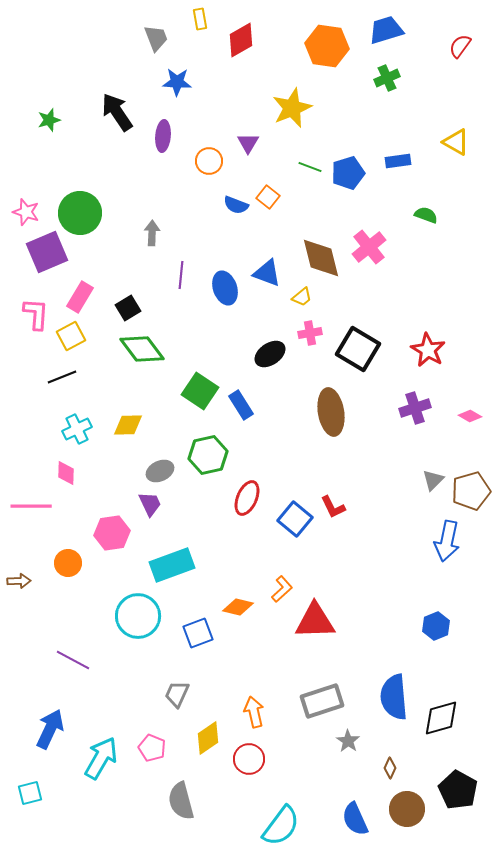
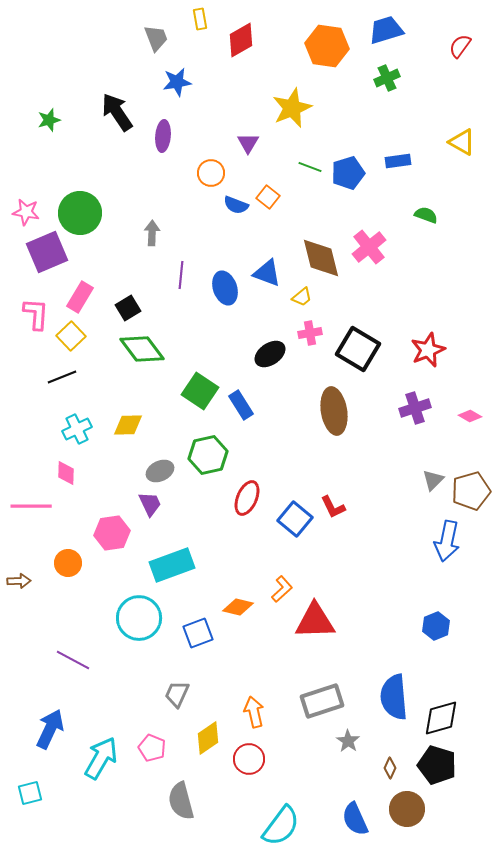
blue star at (177, 82): rotated 12 degrees counterclockwise
yellow triangle at (456, 142): moved 6 px right
orange circle at (209, 161): moved 2 px right, 12 px down
pink star at (26, 212): rotated 8 degrees counterclockwise
yellow square at (71, 336): rotated 16 degrees counterclockwise
red star at (428, 350): rotated 20 degrees clockwise
brown ellipse at (331, 412): moved 3 px right, 1 px up
cyan circle at (138, 616): moved 1 px right, 2 px down
black pentagon at (458, 790): moved 21 px left, 25 px up; rotated 12 degrees counterclockwise
